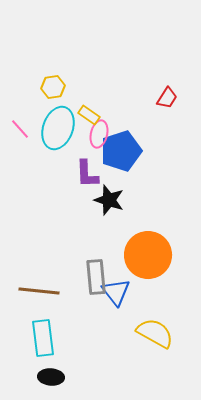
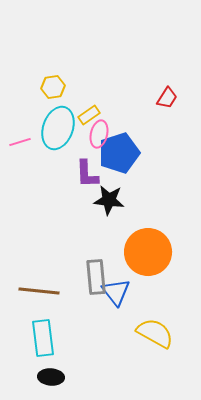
yellow rectangle: rotated 70 degrees counterclockwise
pink line: moved 13 px down; rotated 65 degrees counterclockwise
blue pentagon: moved 2 px left, 2 px down
black star: rotated 12 degrees counterclockwise
orange circle: moved 3 px up
